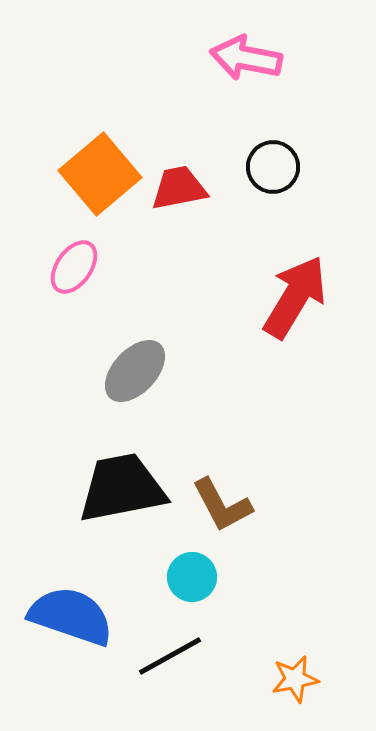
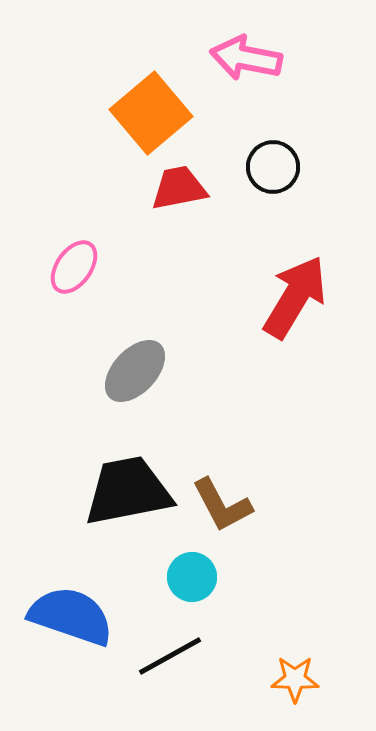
orange square: moved 51 px right, 61 px up
black trapezoid: moved 6 px right, 3 px down
orange star: rotated 12 degrees clockwise
